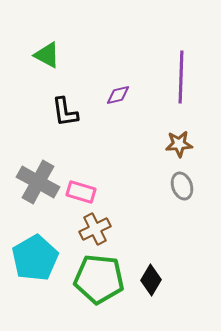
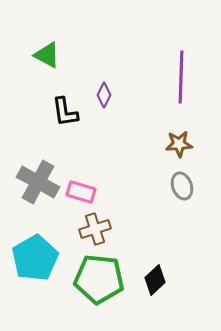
purple diamond: moved 14 px left; rotated 50 degrees counterclockwise
brown cross: rotated 8 degrees clockwise
black diamond: moved 4 px right; rotated 16 degrees clockwise
